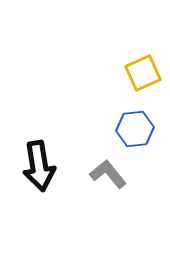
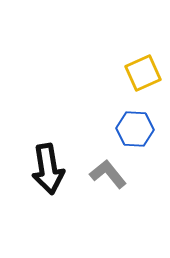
blue hexagon: rotated 9 degrees clockwise
black arrow: moved 9 px right, 3 px down
